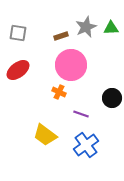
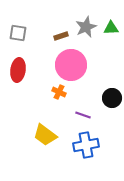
red ellipse: rotated 45 degrees counterclockwise
purple line: moved 2 px right, 1 px down
blue cross: rotated 25 degrees clockwise
